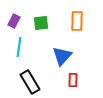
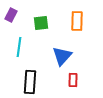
purple rectangle: moved 3 px left, 6 px up
black rectangle: rotated 35 degrees clockwise
